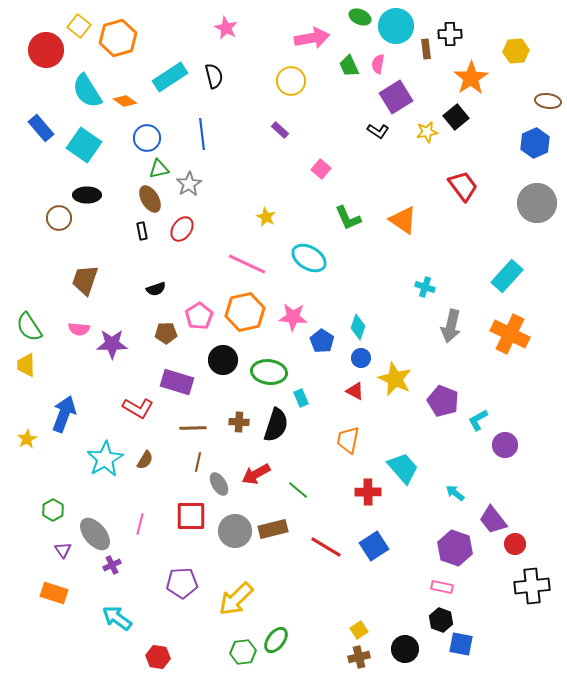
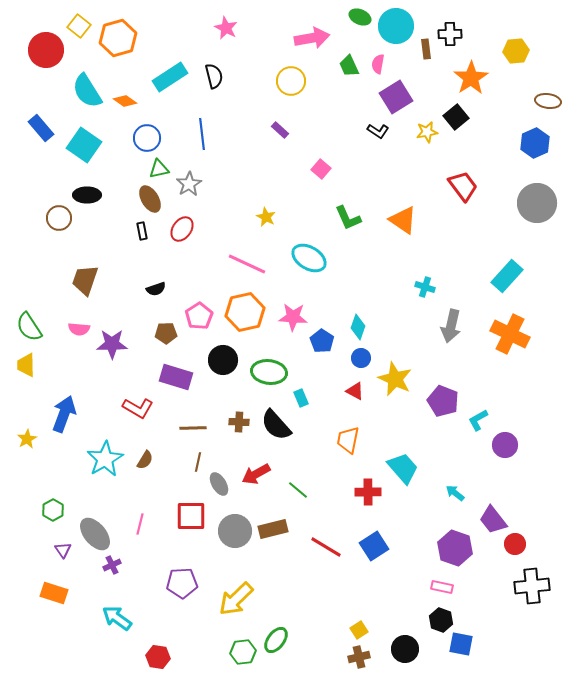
purple rectangle at (177, 382): moved 1 px left, 5 px up
black semicircle at (276, 425): rotated 120 degrees clockwise
